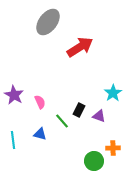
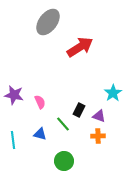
purple star: rotated 18 degrees counterclockwise
green line: moved 1 px right, 3 px down
orange cross: moved 15 px left, 12 px up
green circle: moved 30 px left
